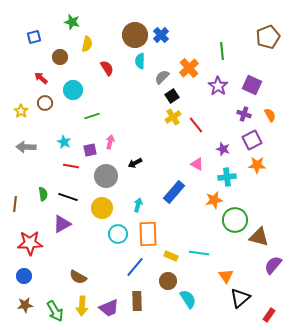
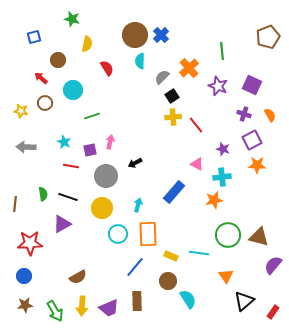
green star at (72, 22): moved 3 px up
brown circle at (60, 57): moved 2 px left, 3 px down
purple star at (218, 86): rotated 12 degrees counterclockwise
yellow star at (21, 111): rotated 24 degrees counterclockwise
yellow cross at (173, 117): rotated 28 degrees clockwise
cyan cross at (227, 177): moved 5 px left
green circle at (235, 220): moved 7 px left, 15 px down
brown semicircle at (78, 277): rotated 60 degrees counterclockwise
black triangle at (240, 298): moved 4 px right, 3 px down
red rectangle at (269, 315): moved 4 px right, 3 px up
